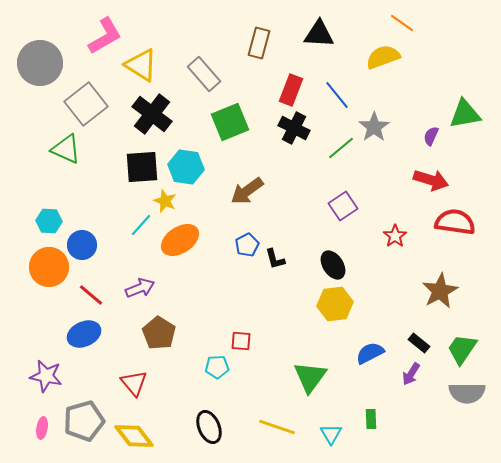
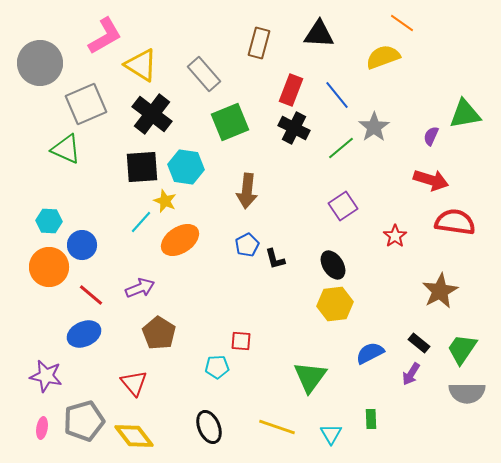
gray square at (86, 104): rotated 15 degrees clockwise
brown arrow at (247, 191): rotated 48 degrees counterclockwise
cyan line at (141, 225): moved 3 px up
